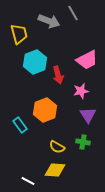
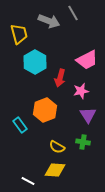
cyan hexagon: rotated 10 degrees counterclockwise
red arrow: moved 2 px right, 3 px down; rotated 30 degrees clockwise
